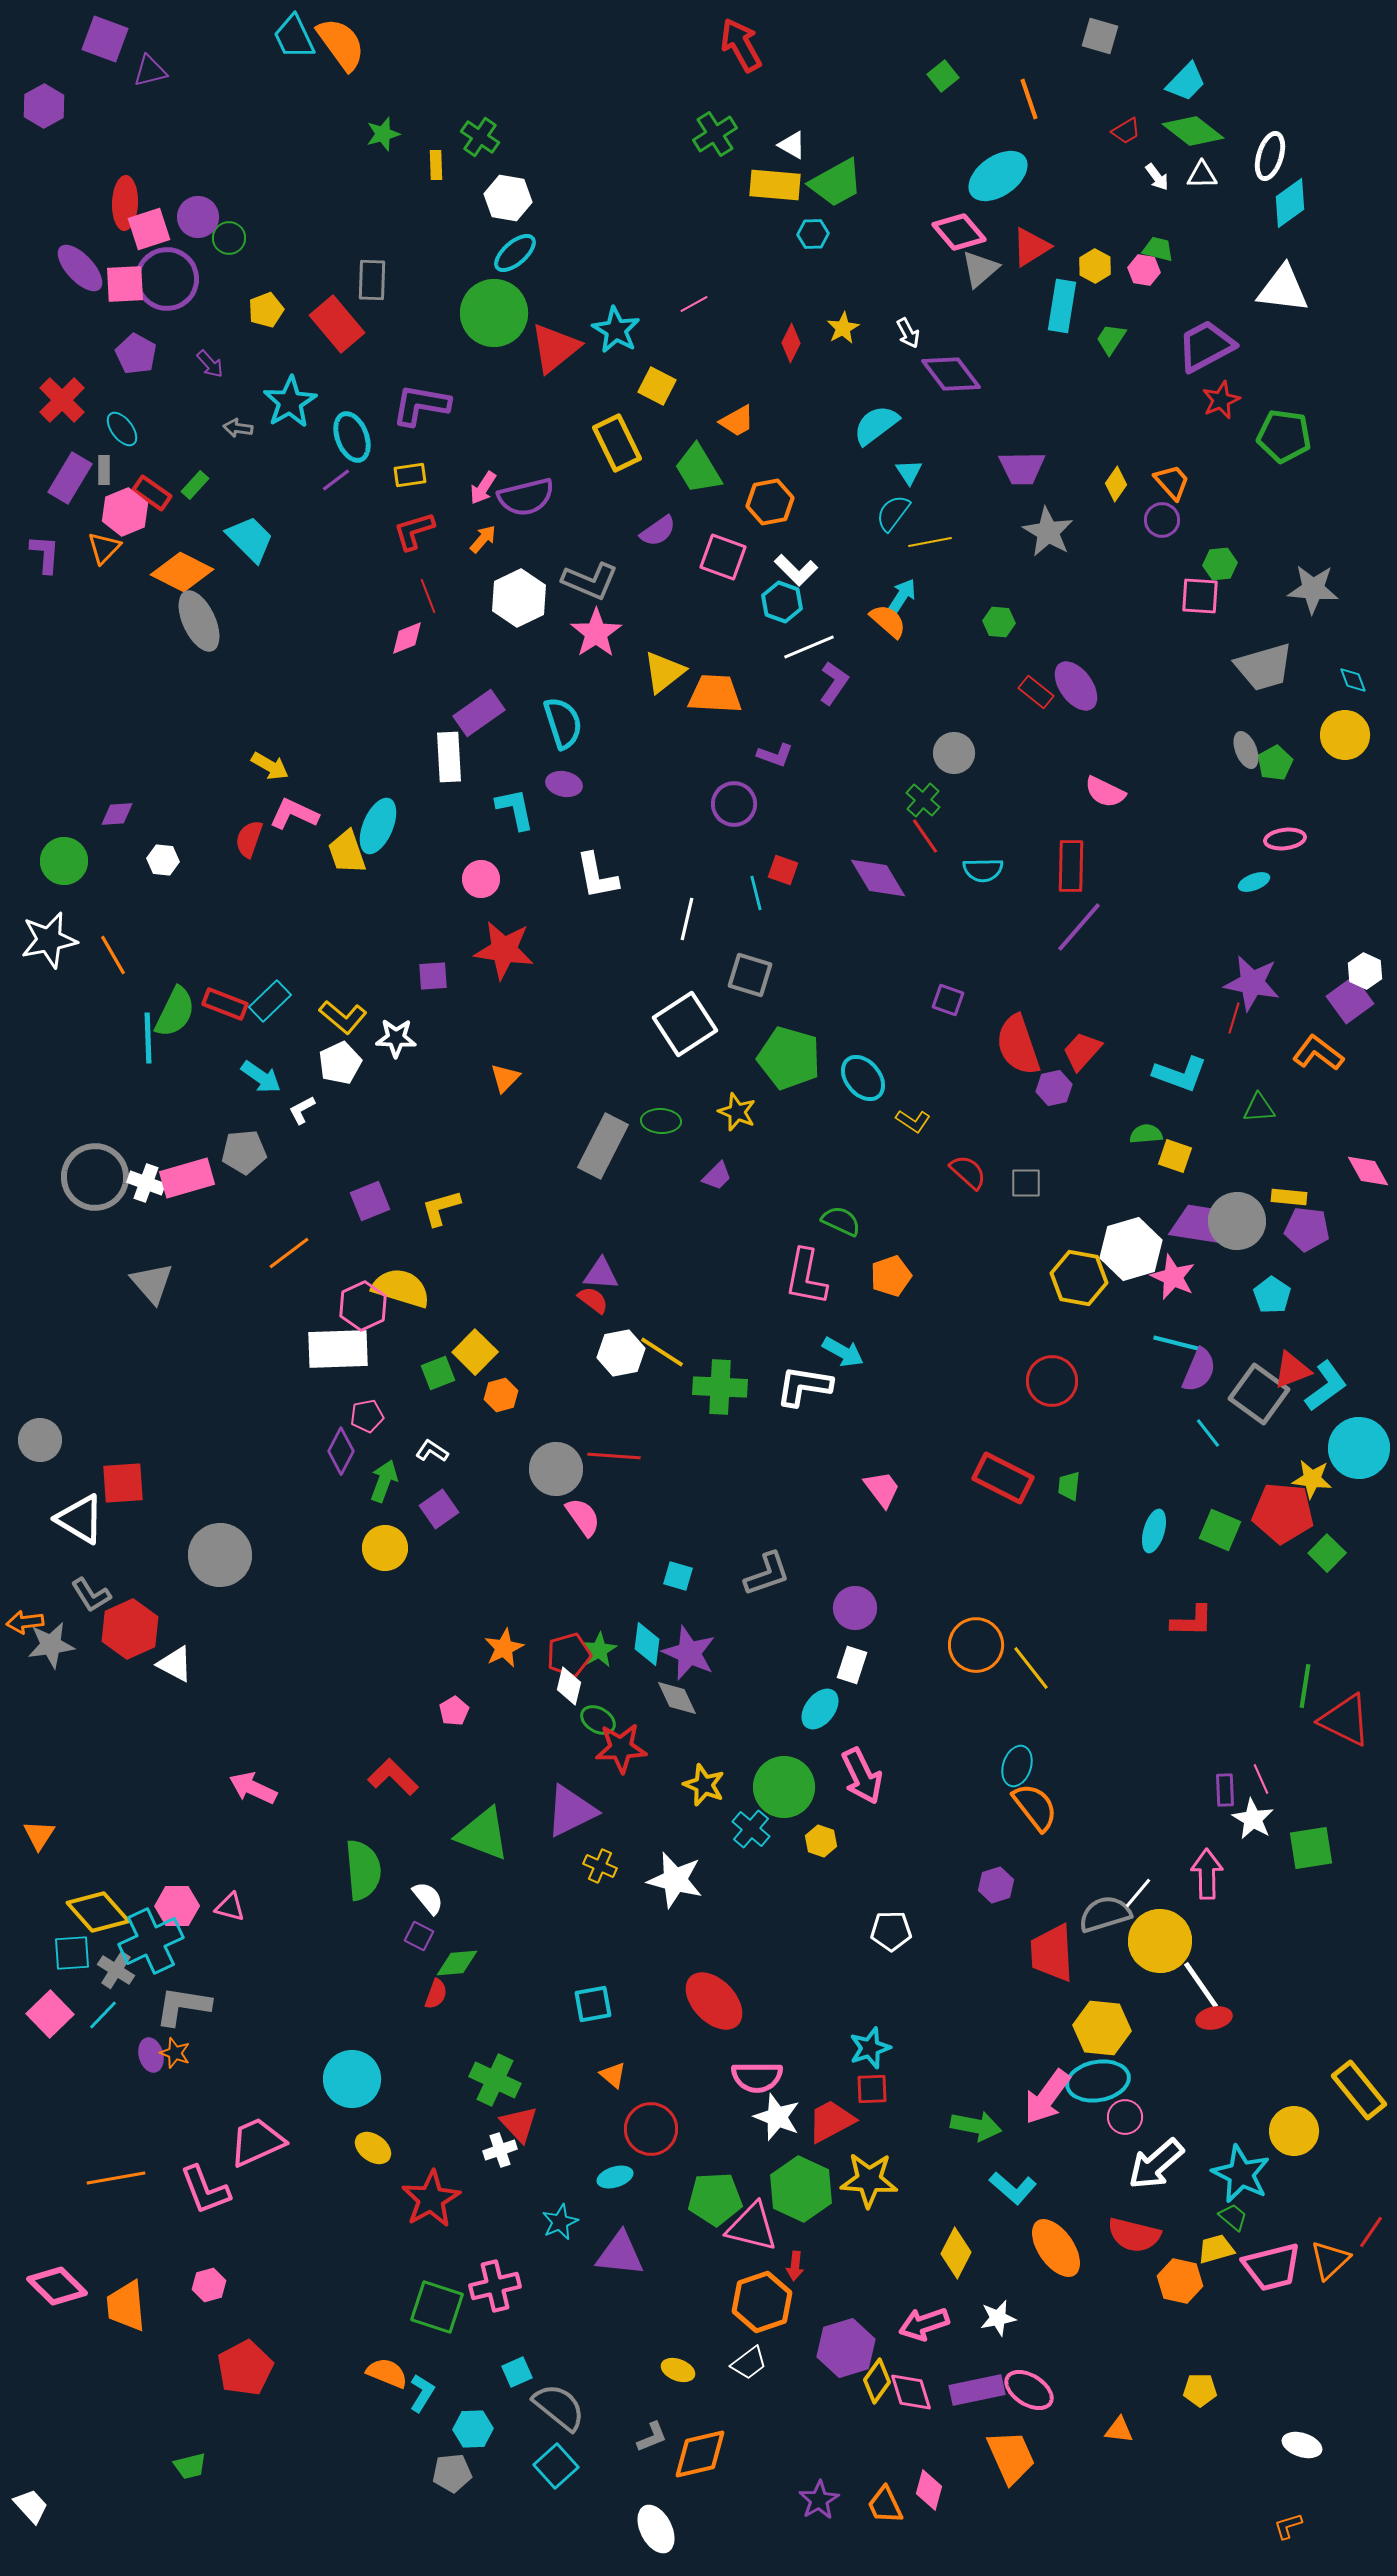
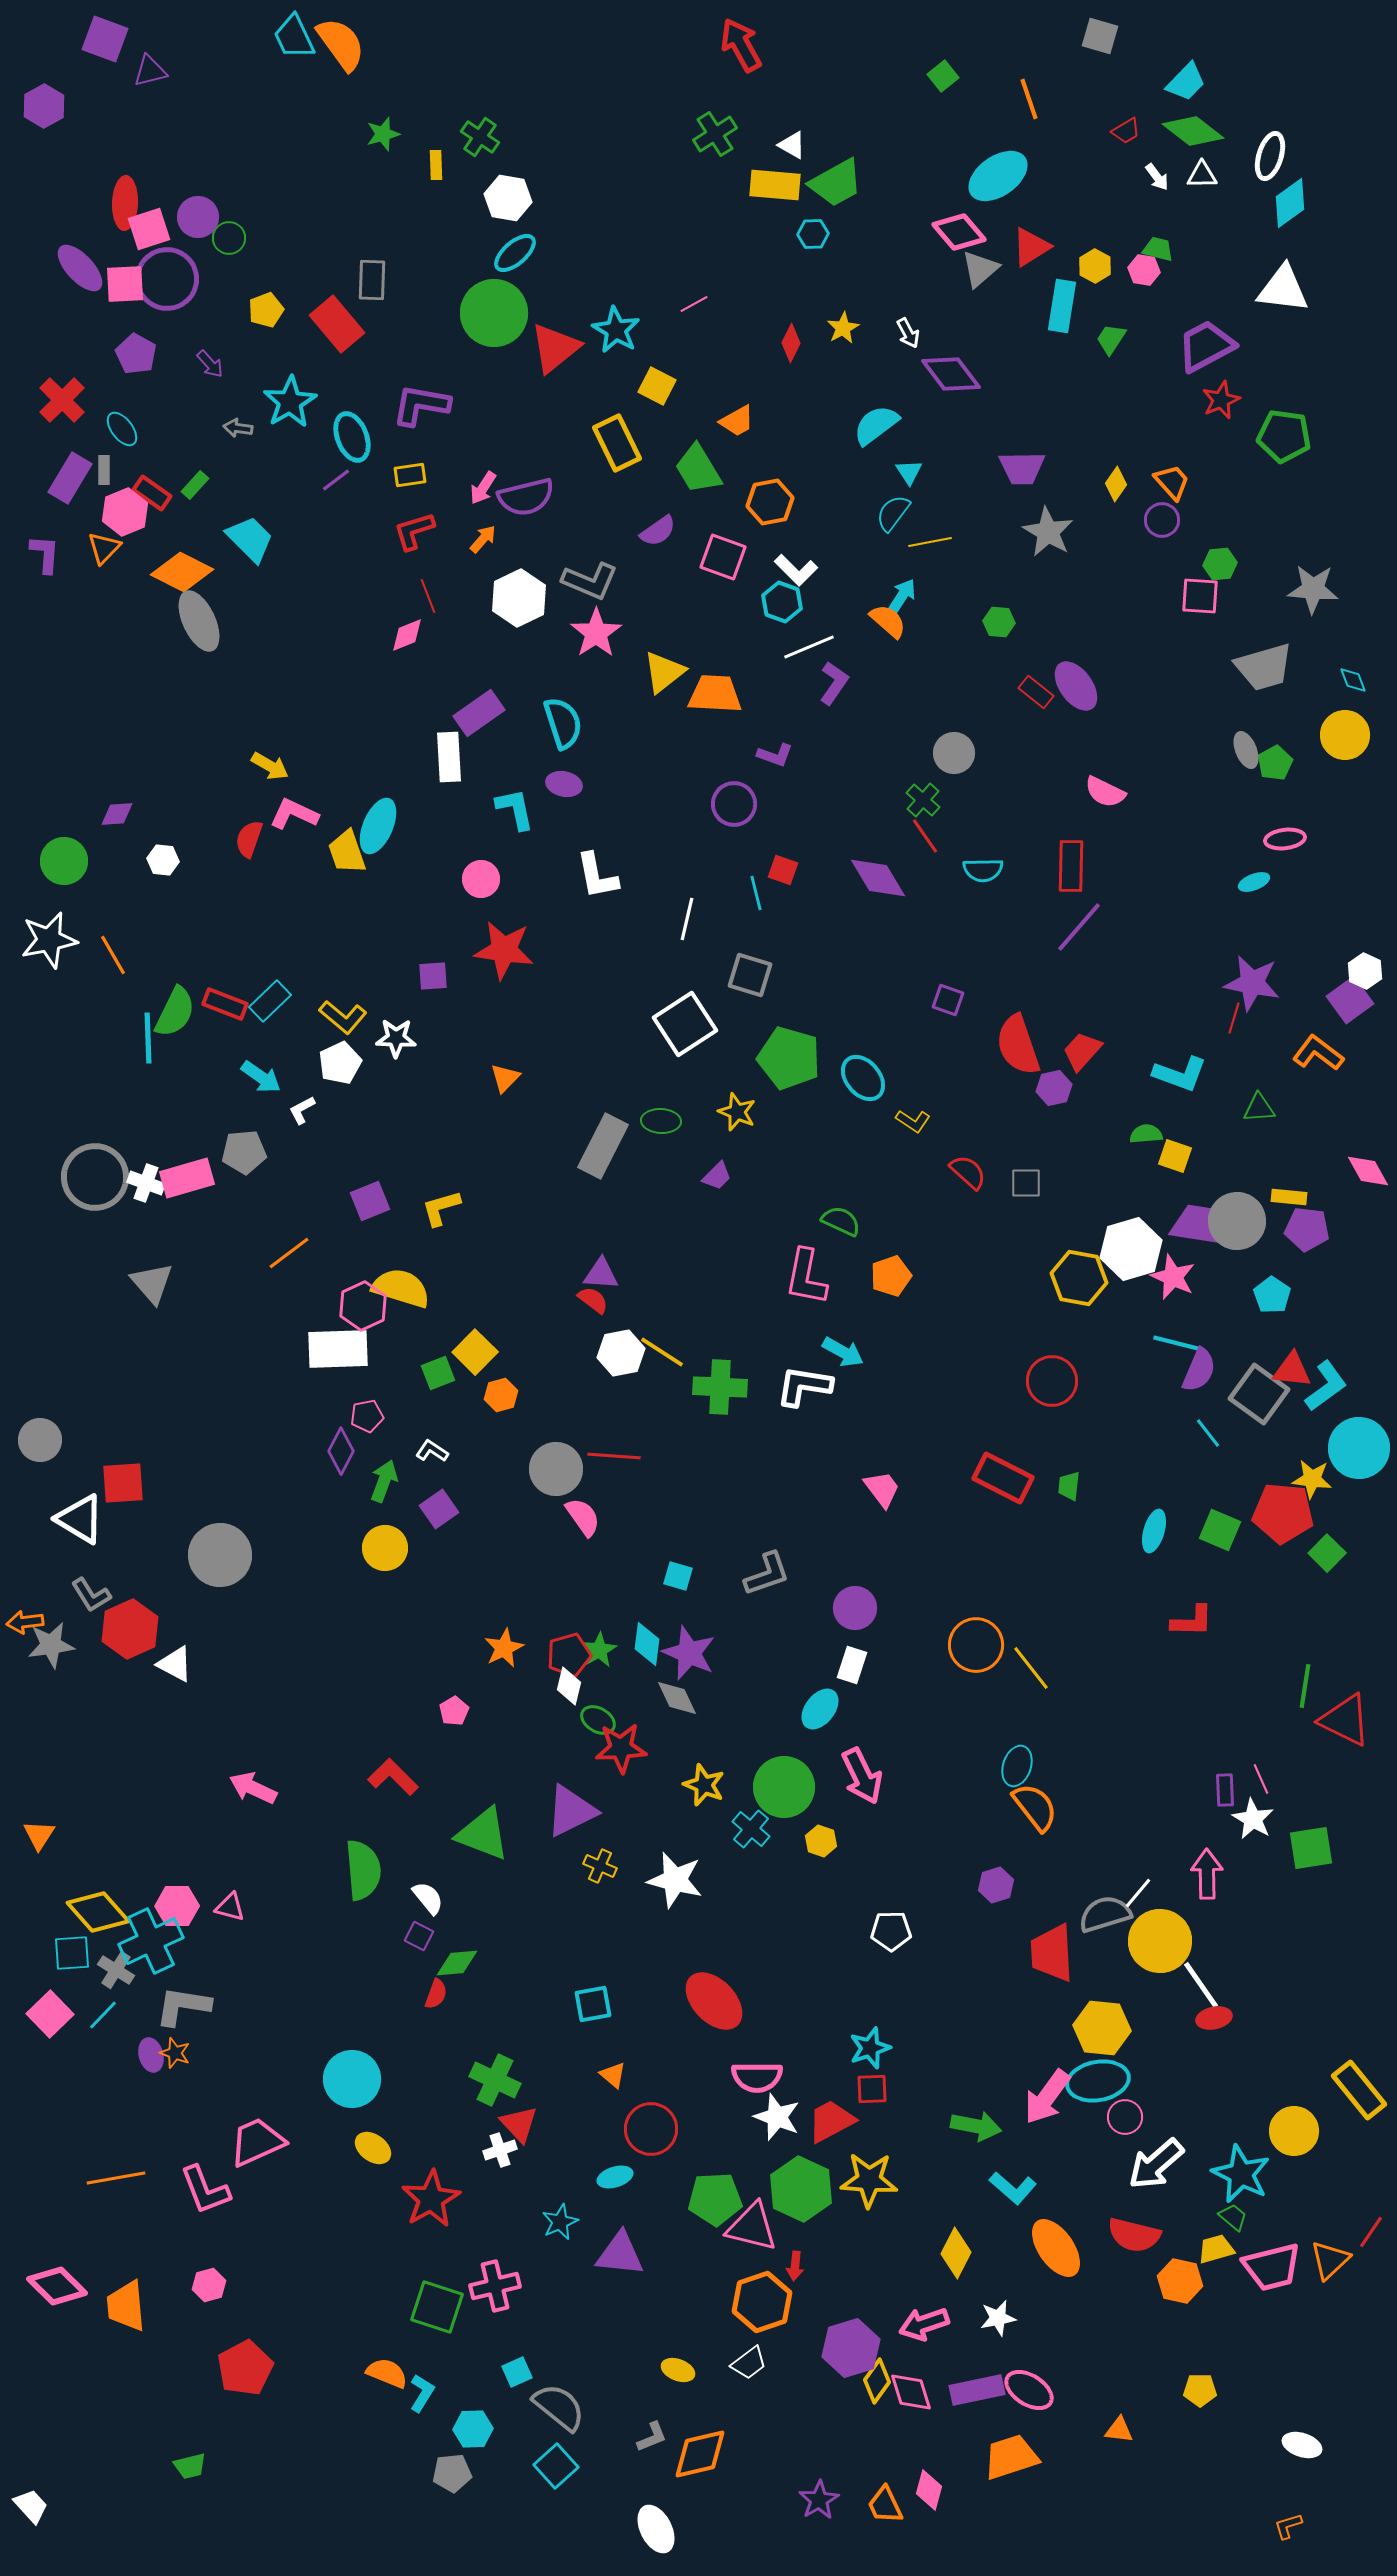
pink diamond at (407, 638): moved 3 px up
red triangle at (1292, 1370): rotated 27 degrees clockwise
purple hexagon at (846, 2348): moved 5 px right
orange trapezoid at (1011, 2457): rotated 84 degrees counterclockwise
